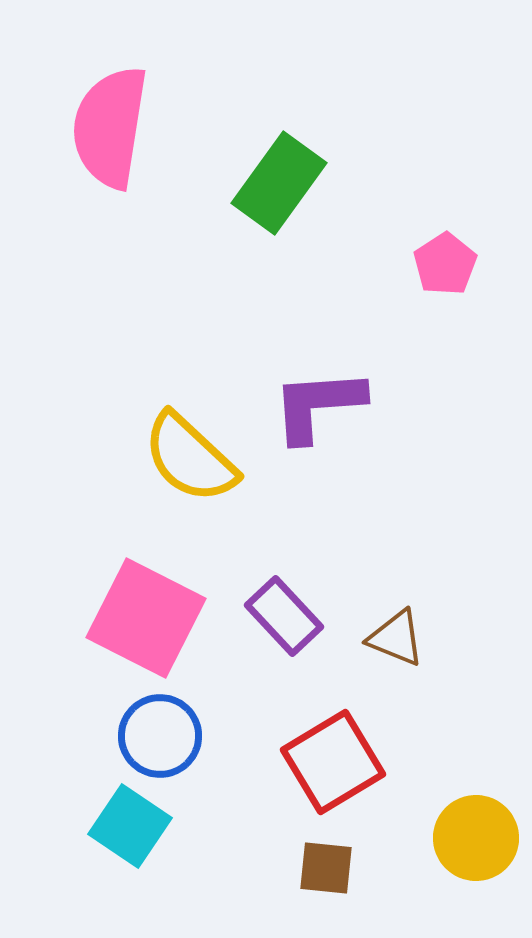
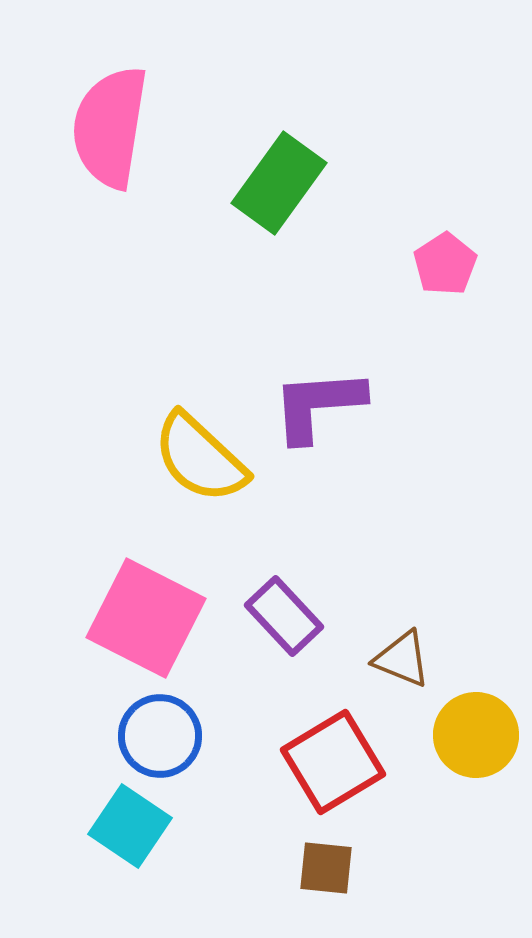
yellow semicircle: moved 10 px right
brown triangle: moved 6 px right, 21 px down
yellow circle: moved 103 px up
